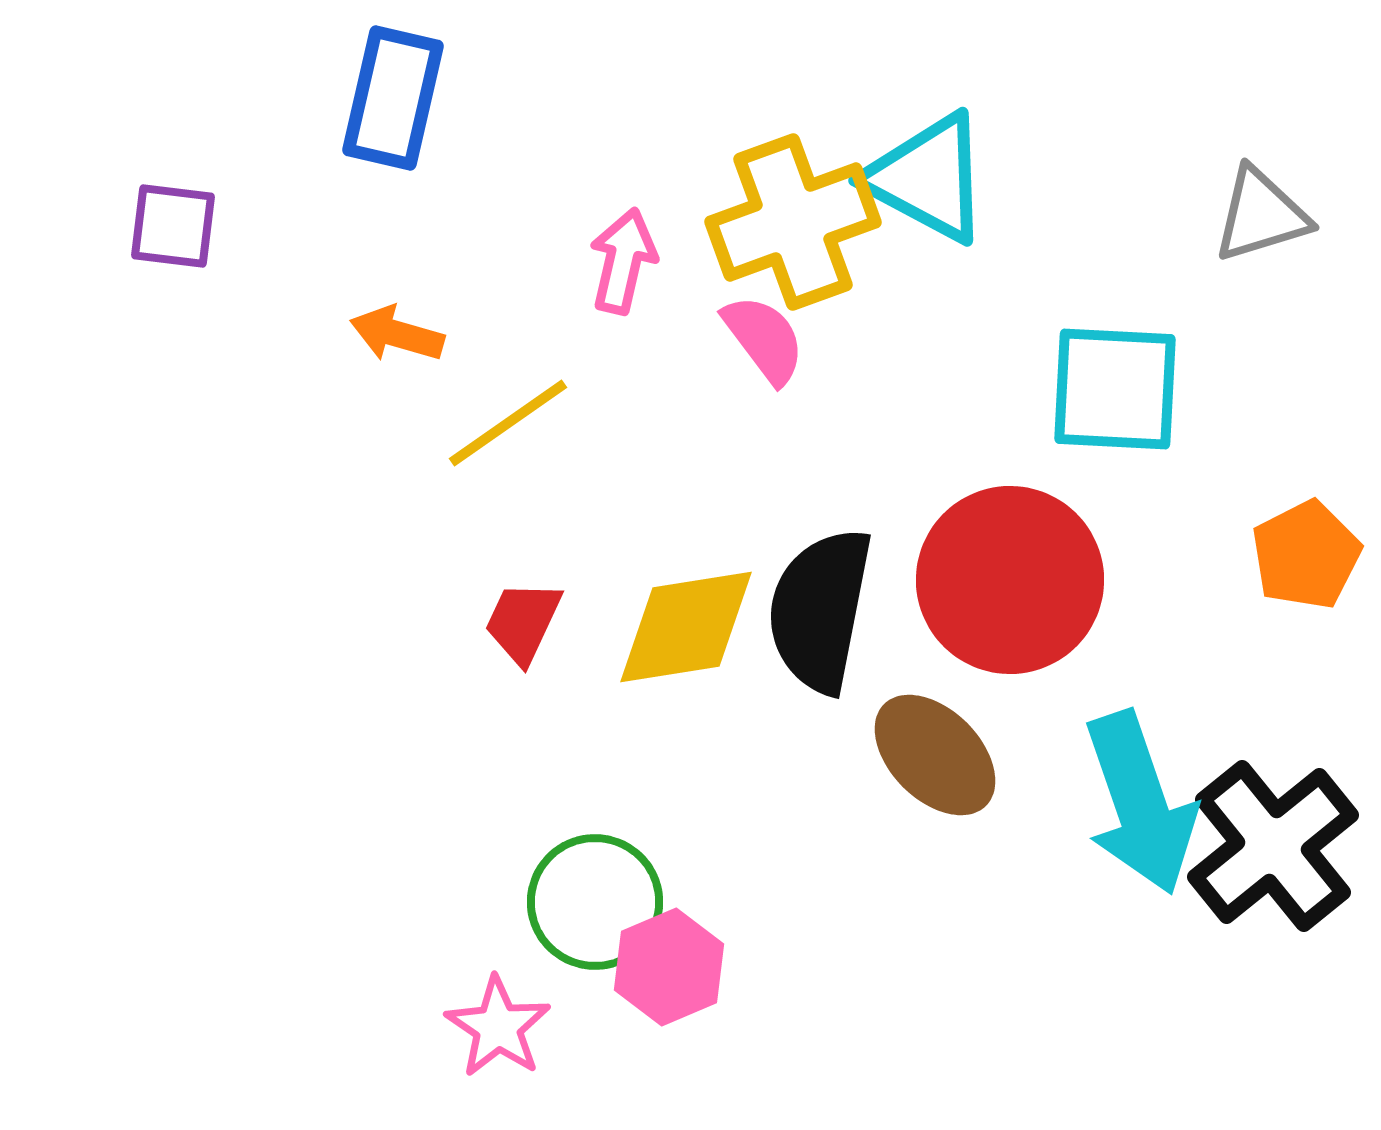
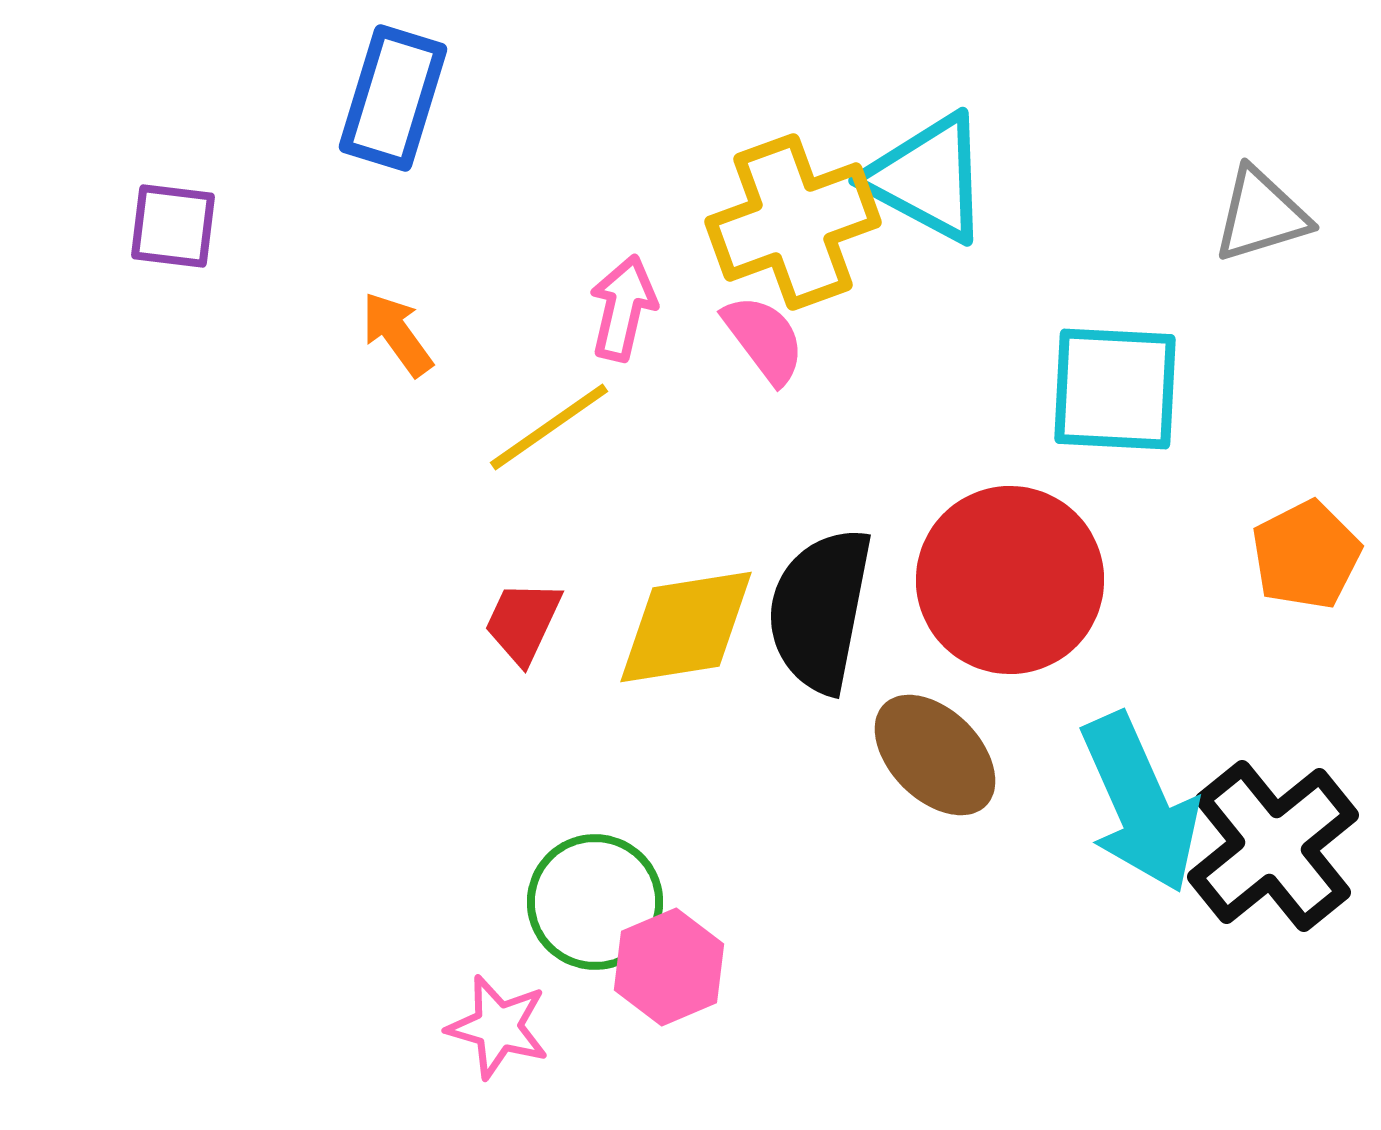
blue rectangle: rotated 4 degrees clockwise
pink arrow: moved 47 px down
orange arrow: rotated 38 degrees clockwise
yellow line: moved 41 px right, 4 px down
cyan arrow: rotated 5 degrees counterclockwise
pink star: rotated 18 degrees counterclockwise
